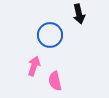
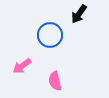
black arrow: rotated 48 degrees clockwise
pink arrow: moved 12 px left; rotated 144 degrees counterclockwise
